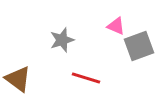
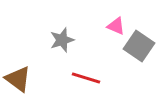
gray square: rotated 36 degrees counterclockwise
